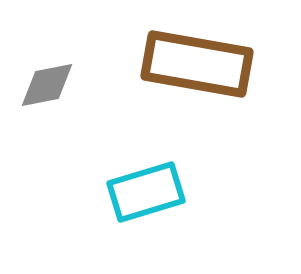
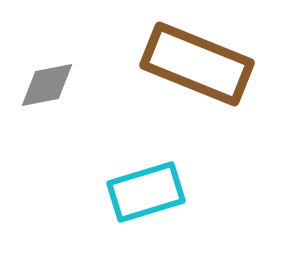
brown rectangle: rotated 12 degrees clockwise
